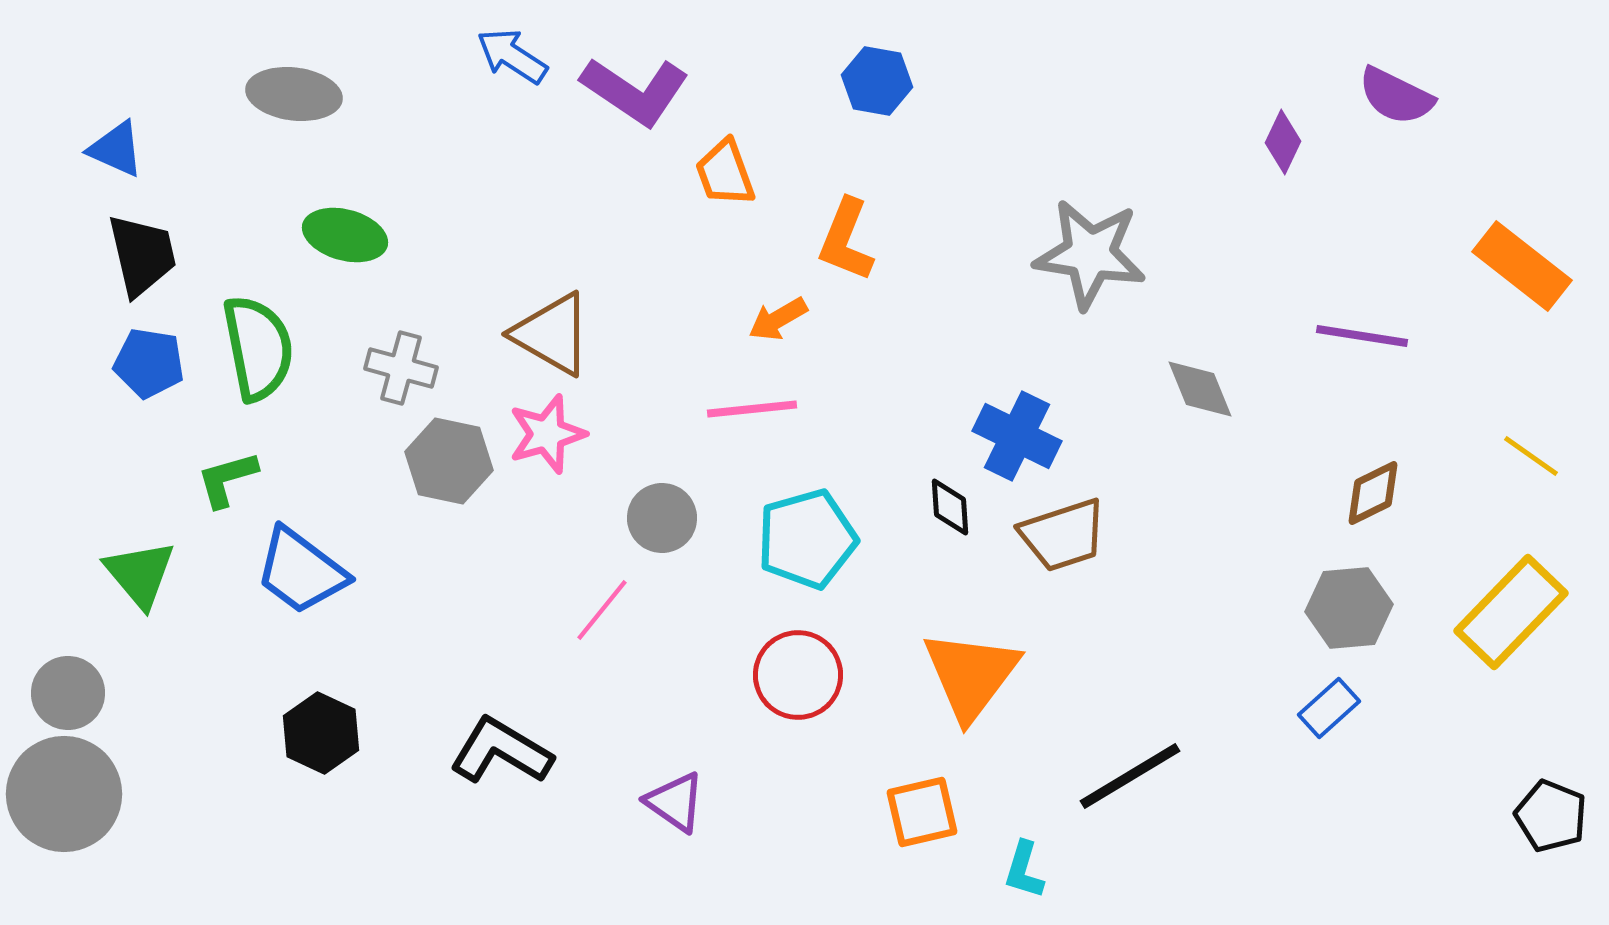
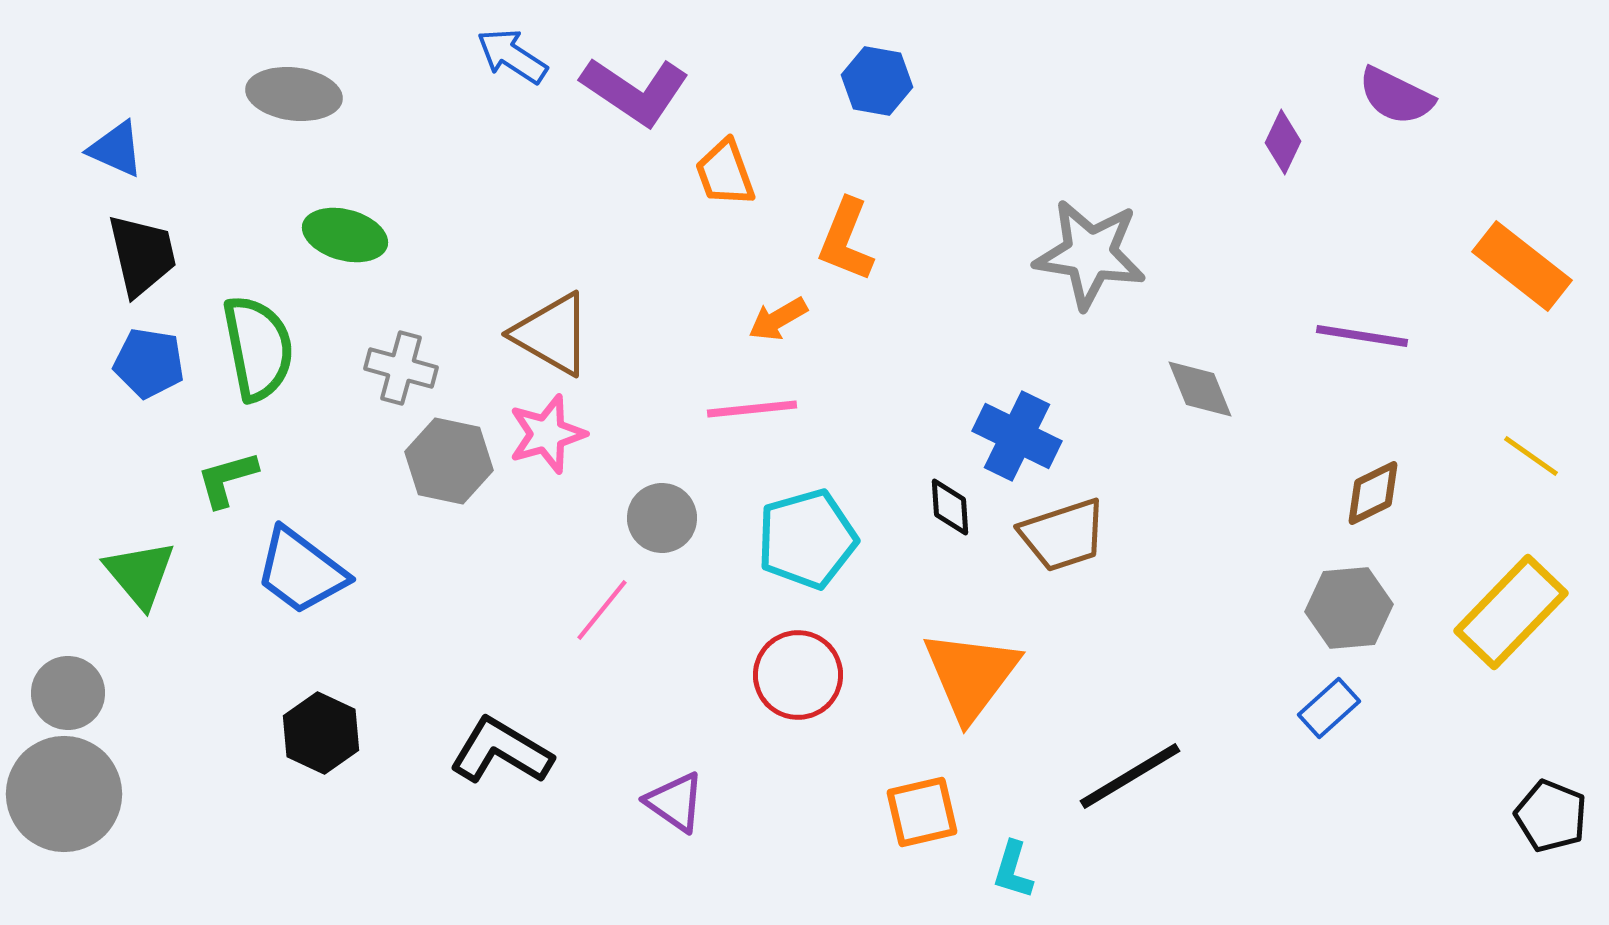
cyan L-shape at (1024, 870): moved 11 px left
